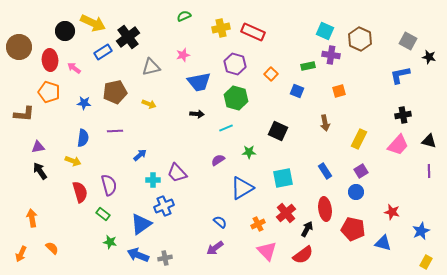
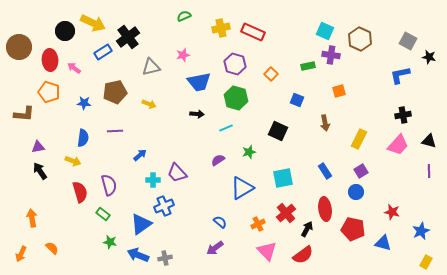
blue square at (297, 91): moved 9 px down
green star at (249, 152): rotated 16 degrees counterclockwise
